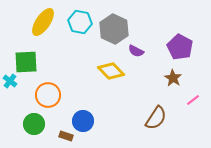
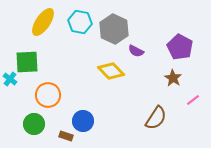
green square: moved 1 px right
cyan cross: moved 2 px up
